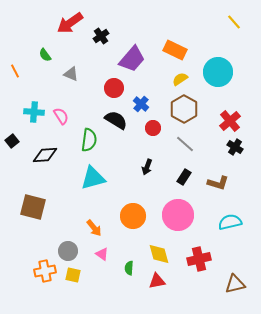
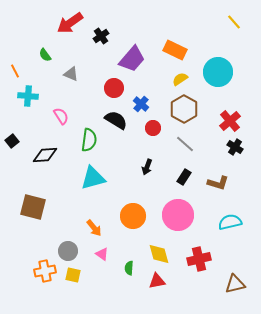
cyan cross at (34, 112): moved 6 px left, 16 px up
